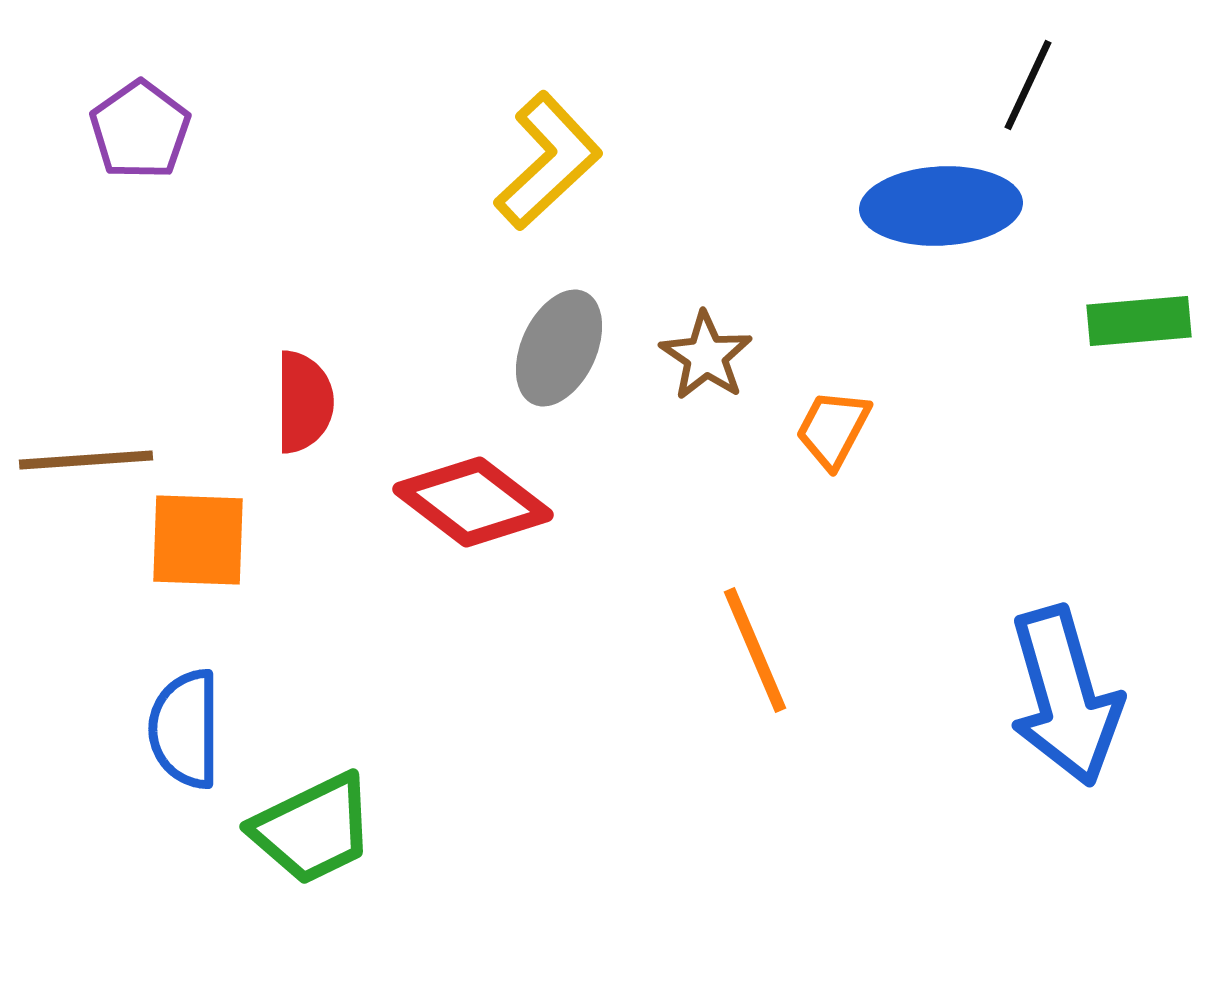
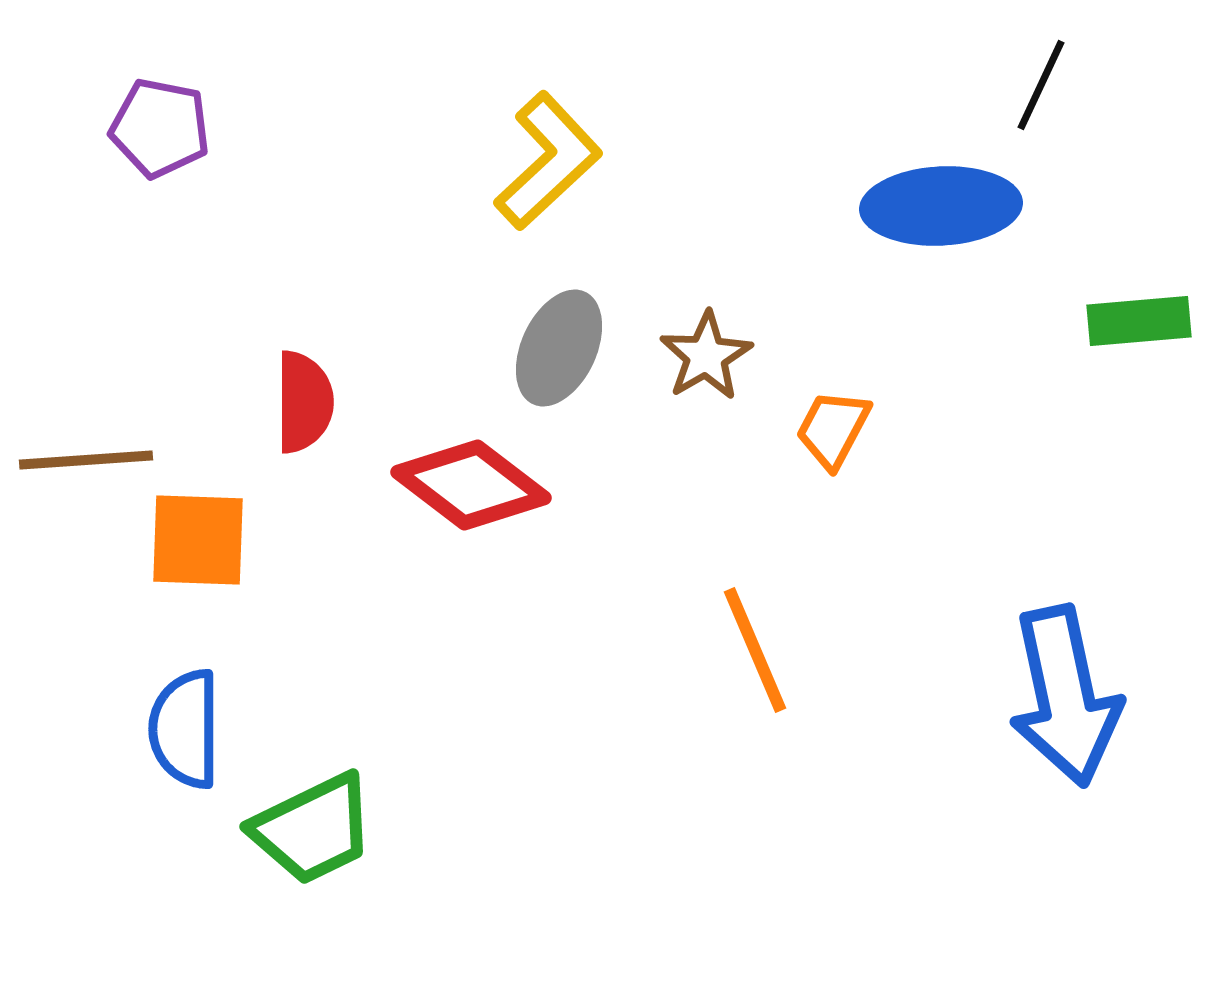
black line: moved 13 px right
purple pentagon: moved 20 px right, 2 px up; rotated 26 degrees counterclockwise
brown star: rotated 8 degrees clockwise
red diamond: moved 2 px left, 17 px up
blue arrow: rotated 4 degrees clockwise
